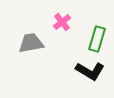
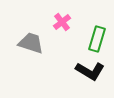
gray trapezoid: rotated 28 degrees clockwise
